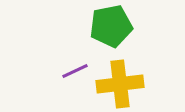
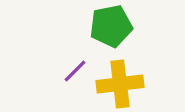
purple line: rotated 20 degrees counterclockwise
